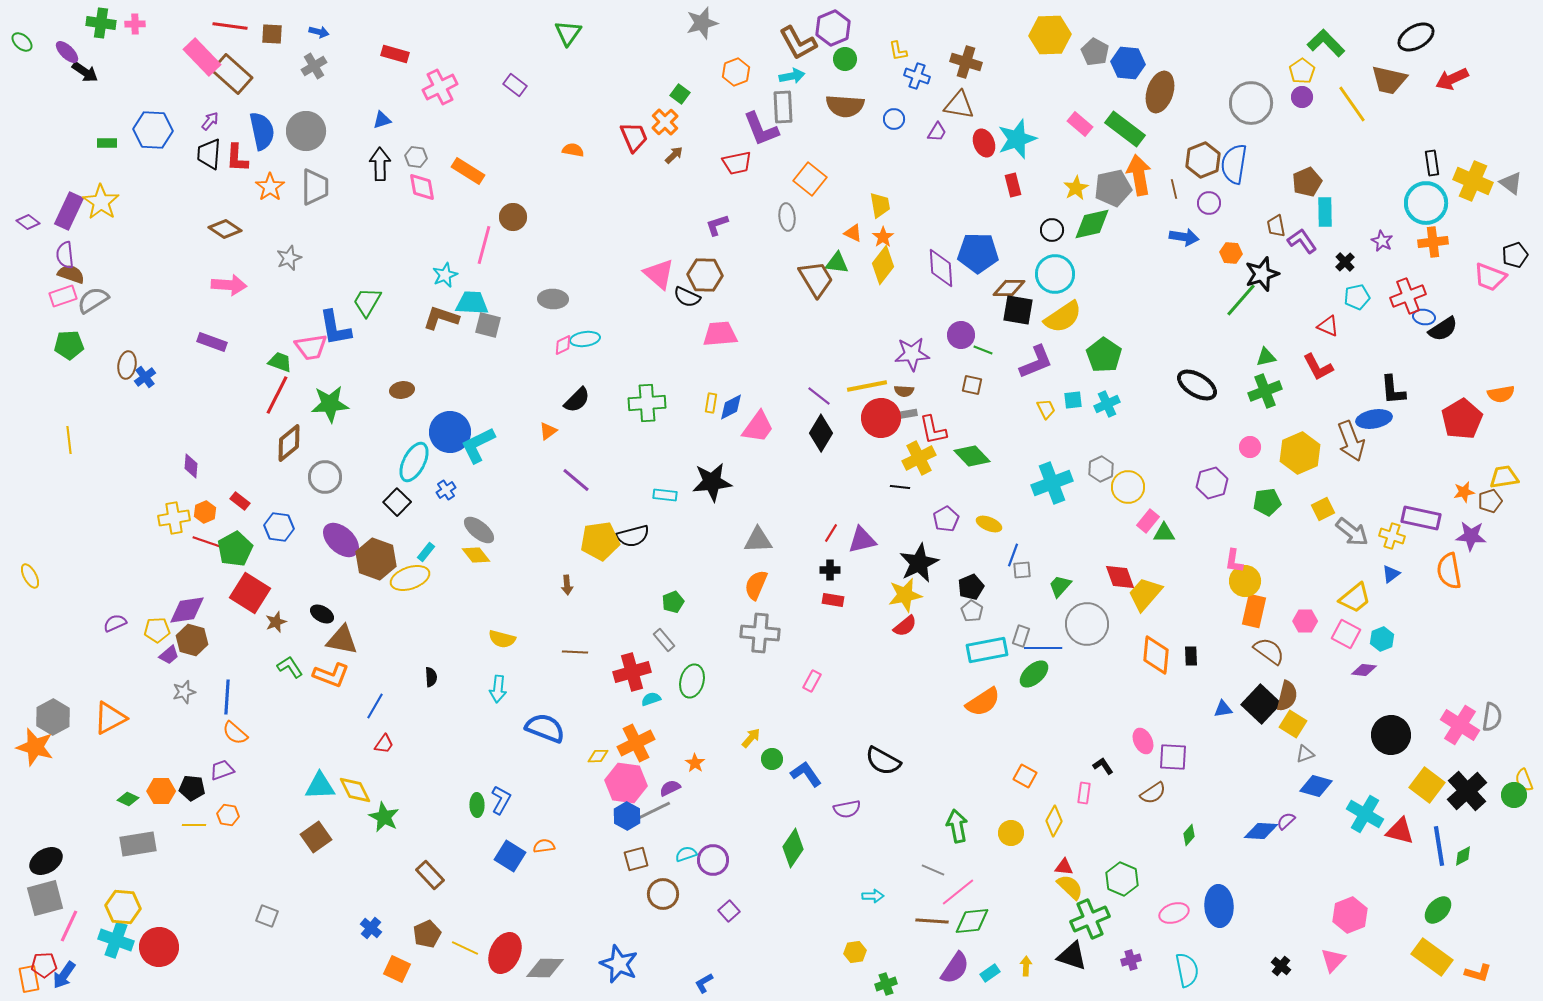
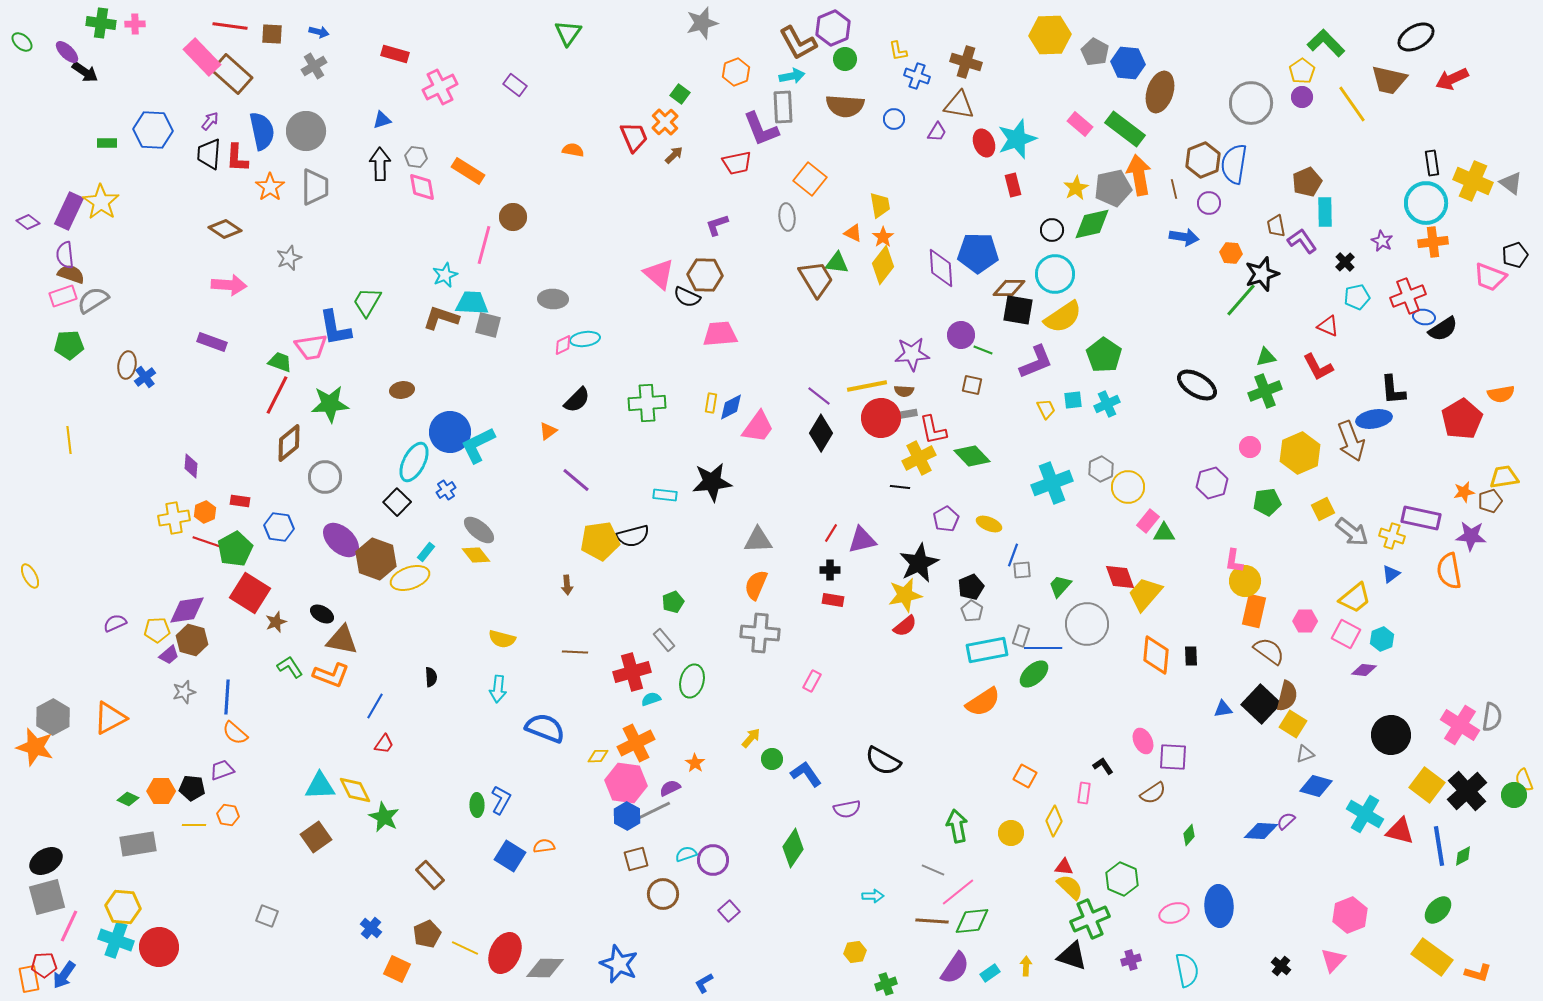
red rectangle at (240, 501): rotated 30 degrees counterclockwise
gray square at (45, 898): moved 2 px right, 1 px up
